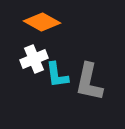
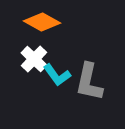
white cross: rotated 24 degrees counterclockwise
cyan L-shape: rotated 28 degrees counterclockwise
